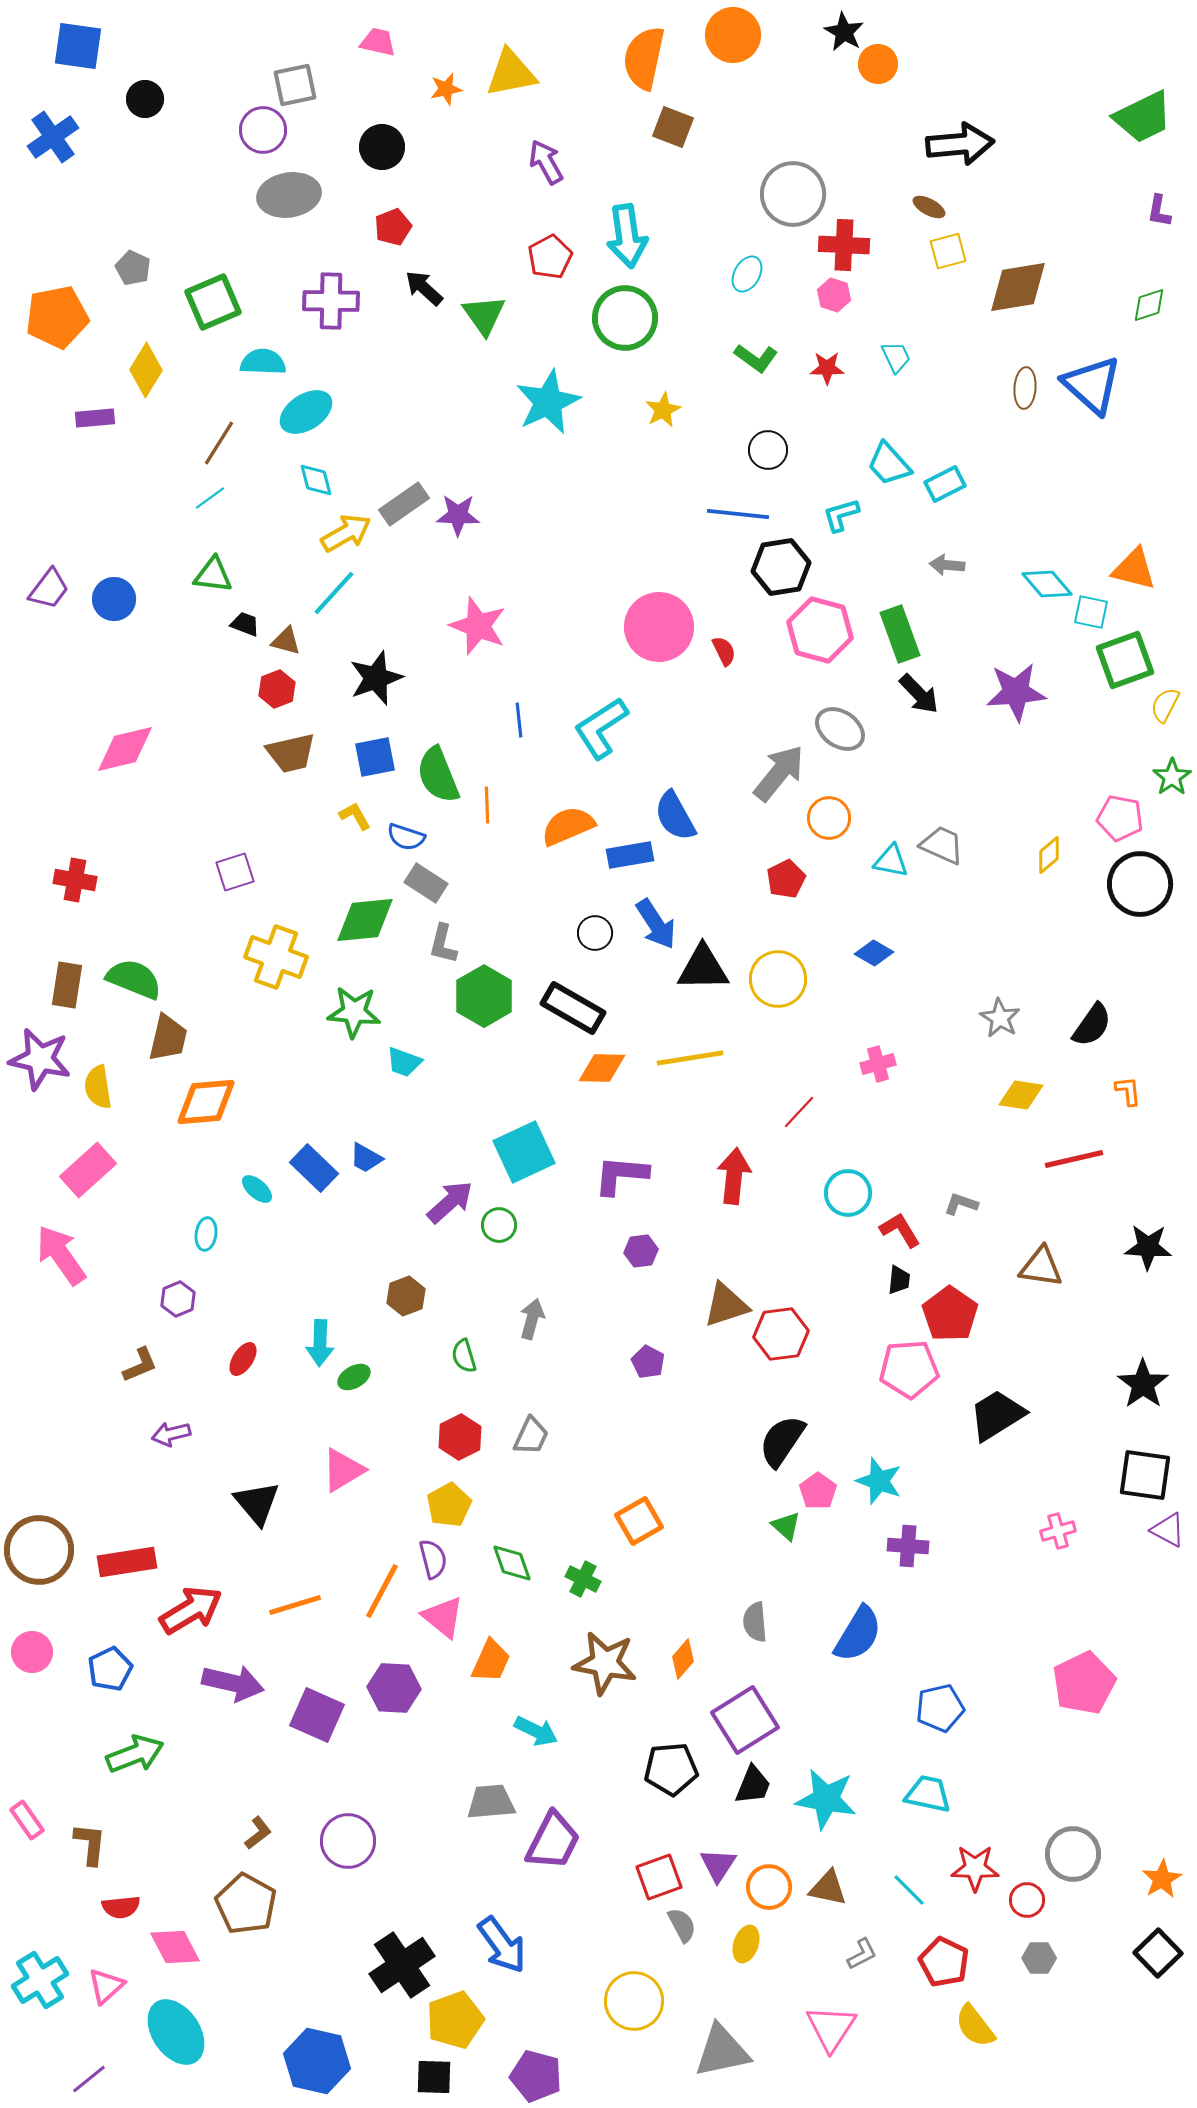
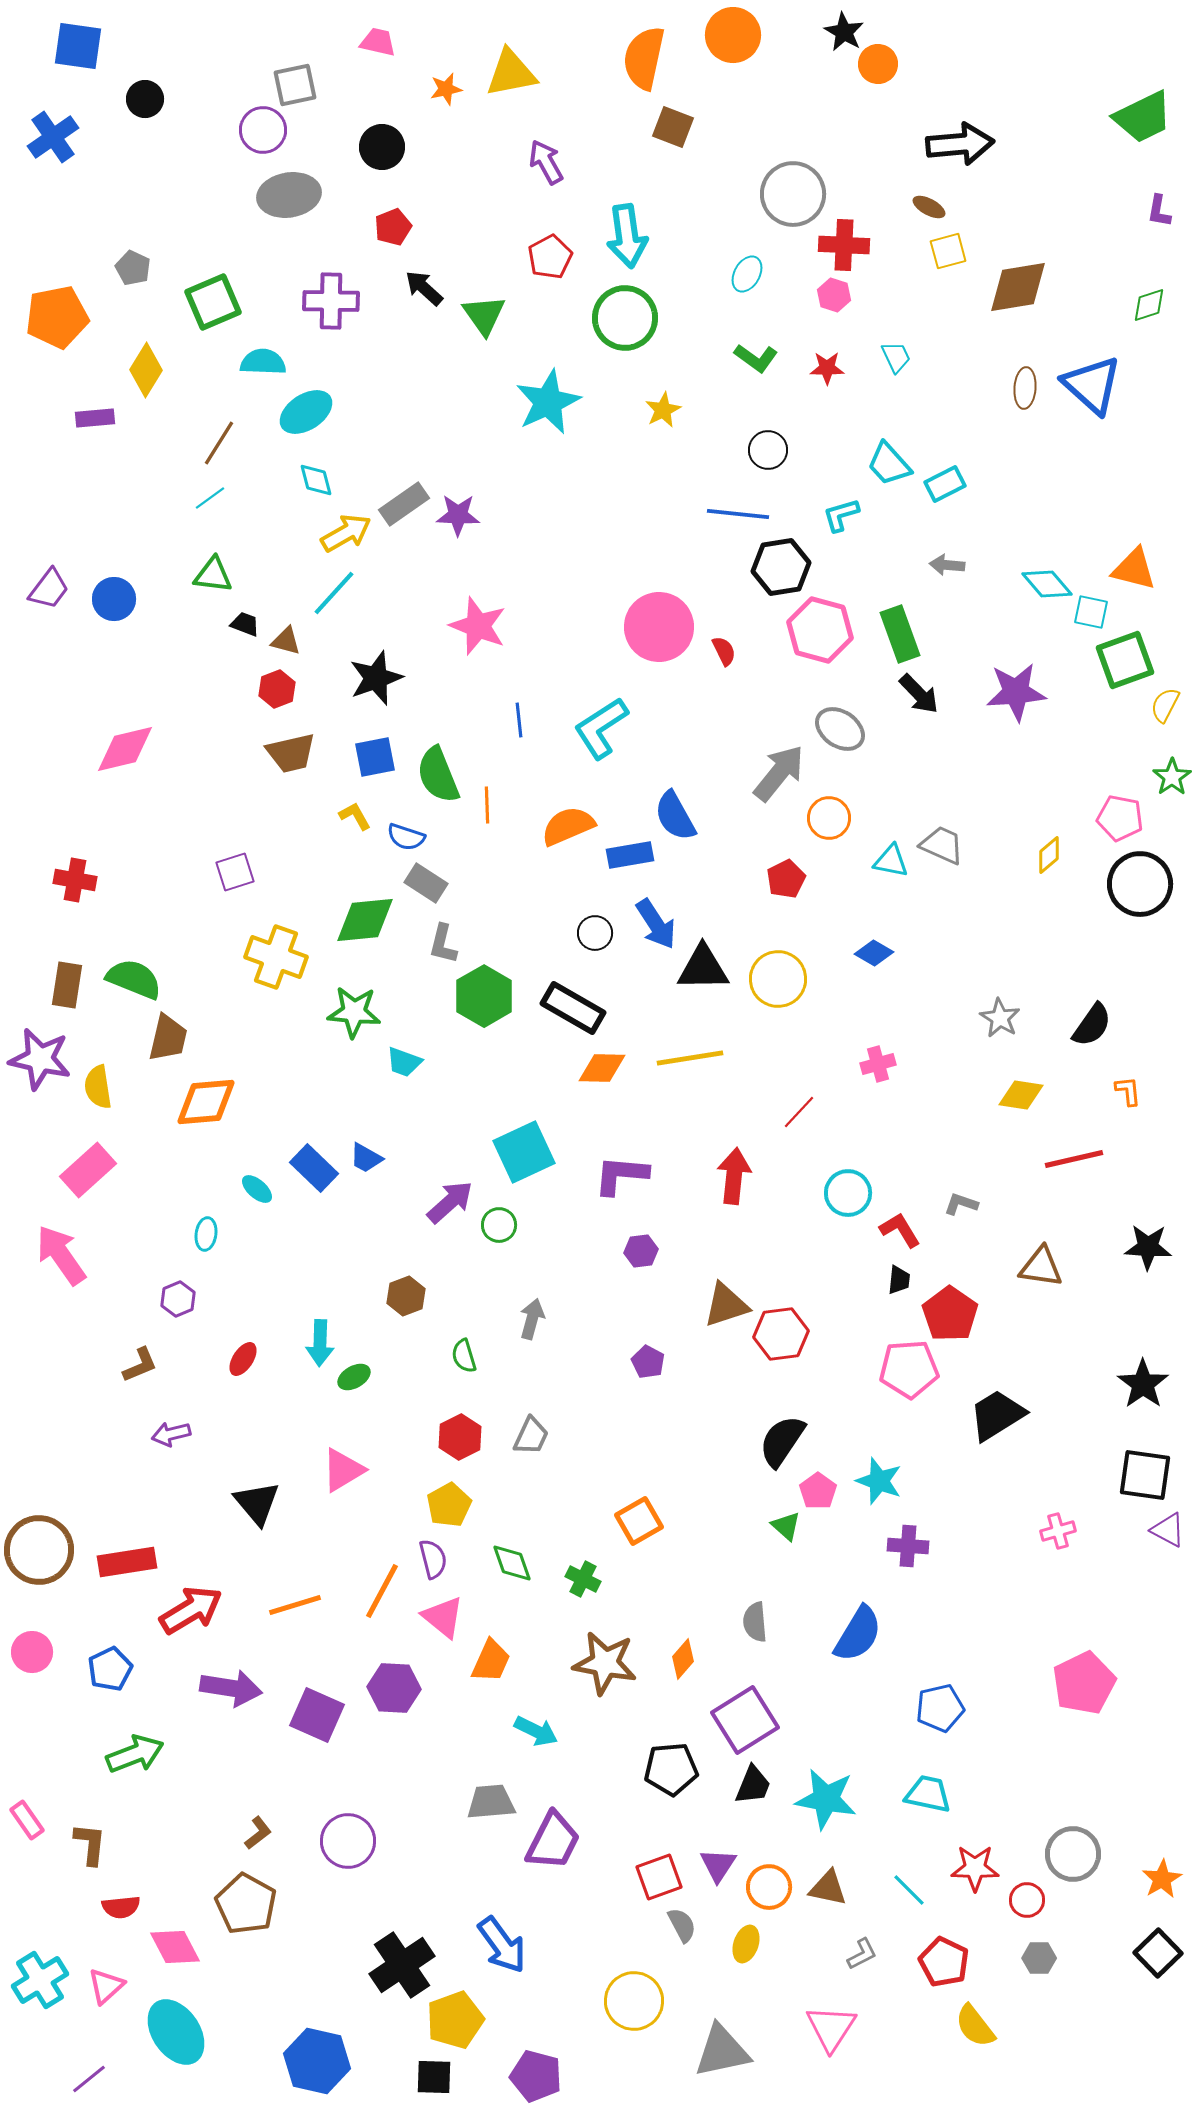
purple arrow at (233, 1683): moved 2 px left, 5 px down; rotated 4 degrees counterclockwise
